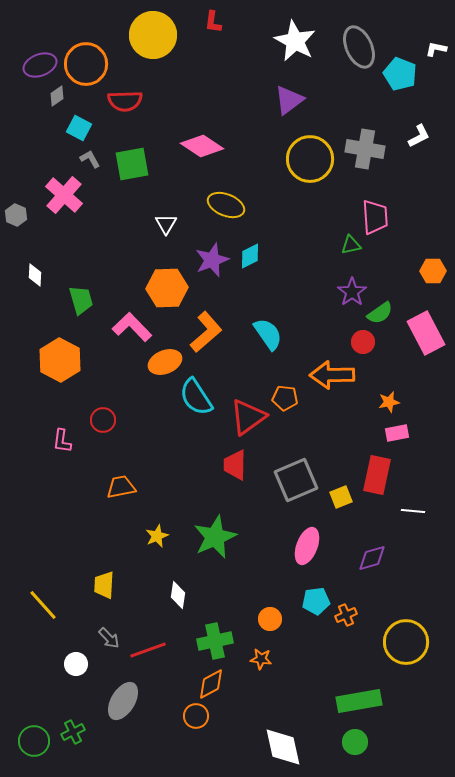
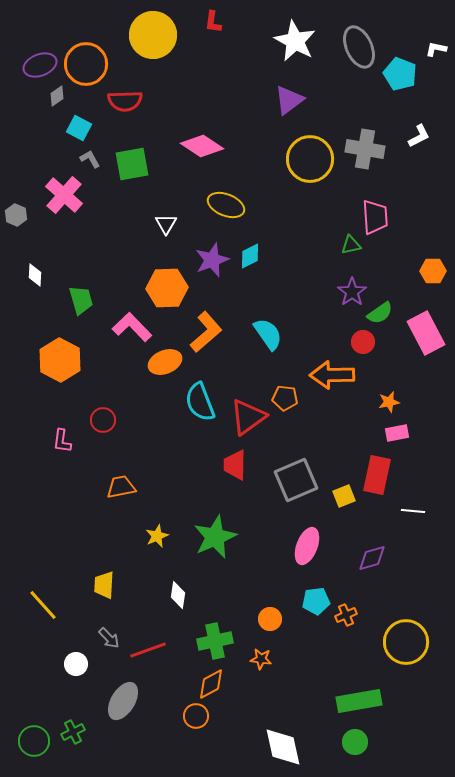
cyan semicircle at (196, 397): moved 4 px right, 5 px down; rotated 12 degrees clockwise
yellow square at (341, 497): moved 3 px right, 1 px up
